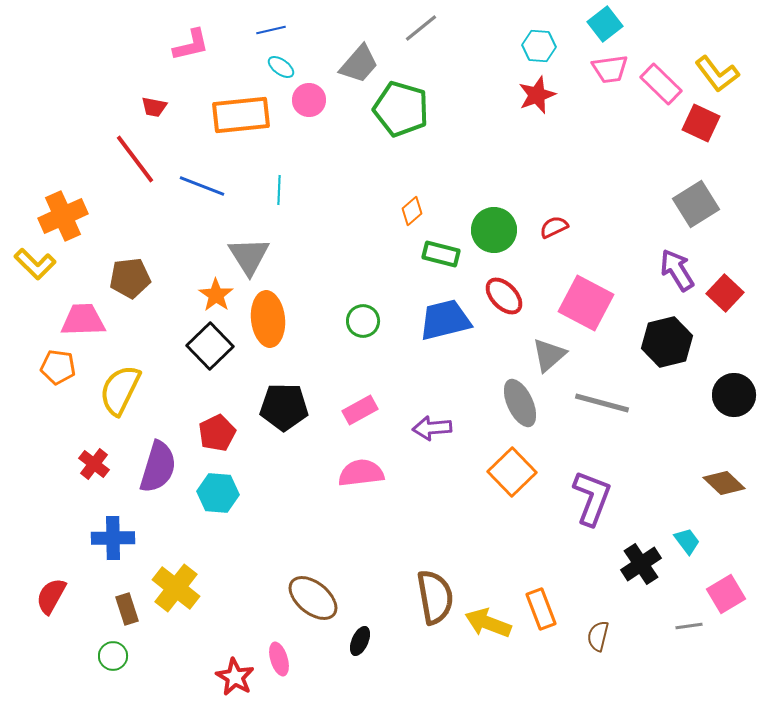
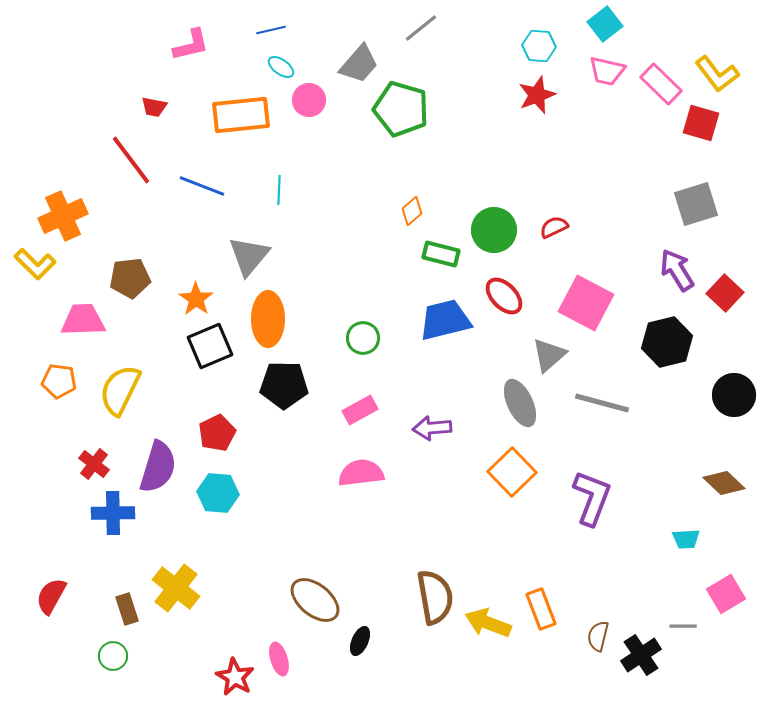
pink trapezoid at (610, 69): moved 3 px left, 2 px down; rotated 21 degrees clockwise
red square at (701, 123): rotated 9 degrees counterclockwise
red line at (135, 159): moved 4 px left, 1 px down
gray square at (696, 204): rotated 15 degrees clockwise
gray triangle at (249, 256): rotated 12 degrees clockwise
orange star at (216, 295): moved 20 px left, 4 px down
orange ellipse at (268, 319): rotated 6 degrees clockwise
green circle at (363, 321): moved 17 px down
black square at (210, 346): rotated 21 degrees clockwise
orange pentagon at (58, 367): moved 1 px right, 14 px down
black pentagon at (284, 407): moved 22 px up
blue cross at (113, 538): moved 25 px up
cyan trapezoid at (687, 541): moved 1 px left, 2 px up; rotated 124 degrees clockwise
black cross at (641, 564): moved 91 px down
brown ellipse at (313, 598): moved 2 px right, 2 px down
gray line at (689, 626): moved 6 px left; rotated 8 degrees clockwise
